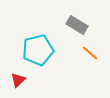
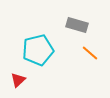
gray rectangle: rotated 15 degrees counterclockwise
